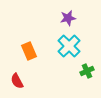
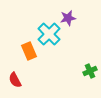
cyan cross: moved 20 px left, 12 px up
green cross: moved 3 px right
red semicircle: moved 2 px left, 1 px up
